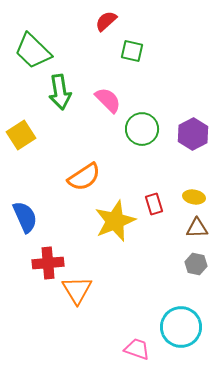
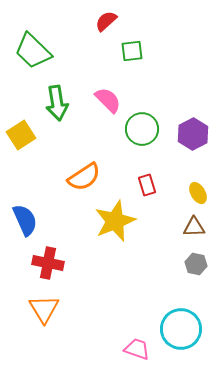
green square: rotated 20 degrees counterclockwise
green arrow: moved 3 px left, 11 px down
yellow ellipse: moved 4 px right, 4 px up; rotated 50 degrees clockwise
red rectangle: moved 7 px left, 19 px up
blue semicircle: moved 3 px down
brown triangle: moved 3 px left, 1 px up
red cross: rotated 16 degrees clockwise
orange triangle: moved 33 px left, 19 px down
cyan circle: moved 2 px down
